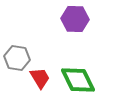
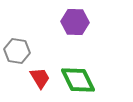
purple hexagon: moved 3 px down
gray hexagon: moved 7 px up
